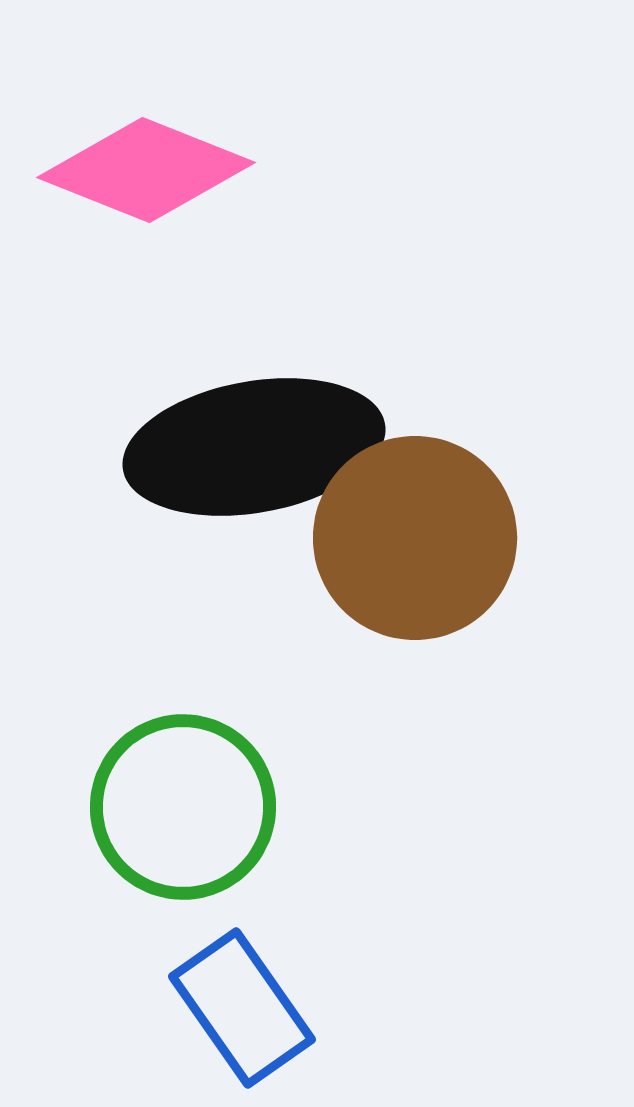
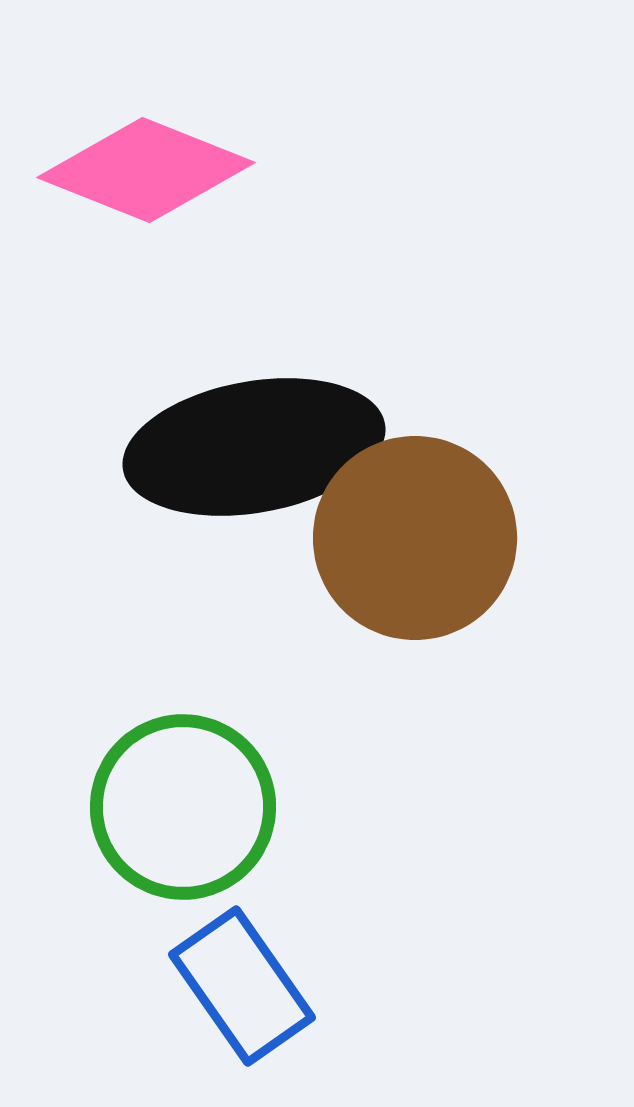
blue rectangle: moved 22 px up
